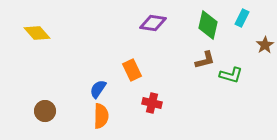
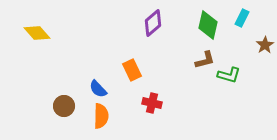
purple diamond: rotated 48 degrees counterclockwise
green L-shape: moved 2 px left
blue semicircle: rotated 78 degrees counterclockwise
brown circle: moved 19 px right, 5 px up
